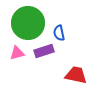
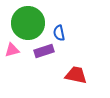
pink triangle: moved 5 px left, 3 px up
